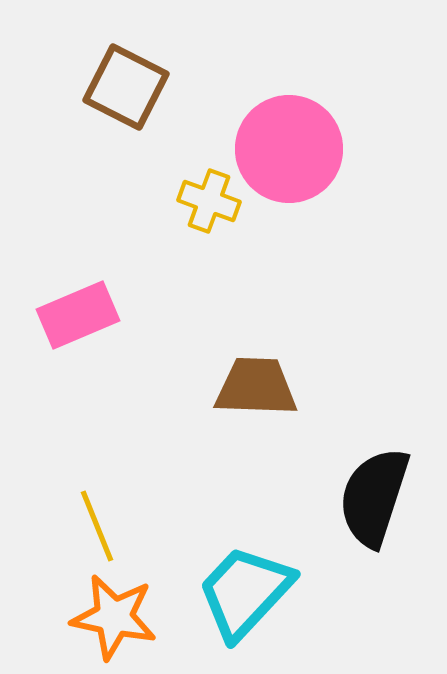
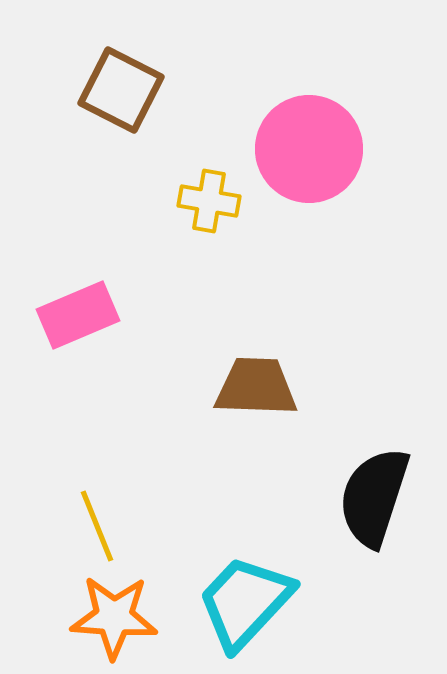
brown square: moved 5 px left, 3 px down
pink circle: moved 20 px right
yellow cross: rotated 10 degrees counterclockwise
cyan trapezoid: moved 10 px down
orange star: rotated 8 degrees counterclockwise
